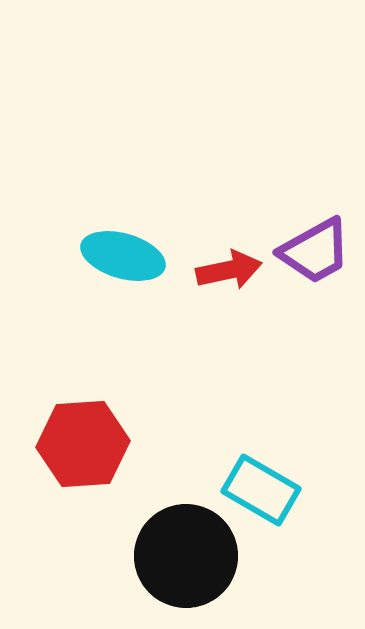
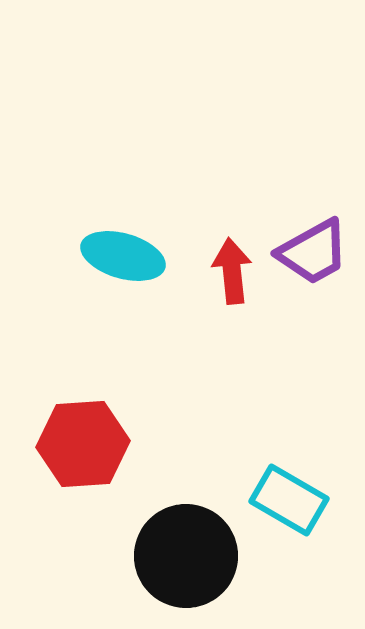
purple trapezoid: moved 2 px left, 1 px down
red arrow: moved 3 px right, 1 px down; rotated 84 degrees counterclockwise
cyan rectangle: moved 28 px right, 10 px down
